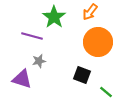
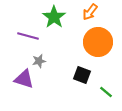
purple line: moved 4 px left
purple triangle: moved 2 px right
